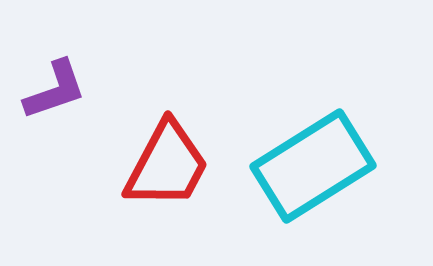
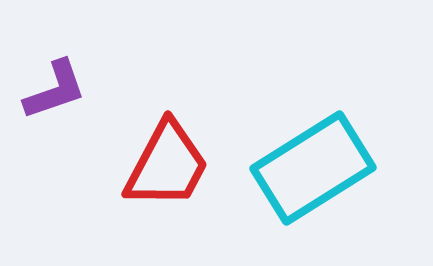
cyan rectangle: moved 2 px down
